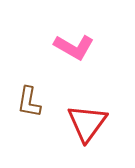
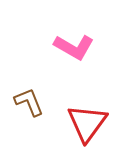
brown L-shape: rotated 148 degrees clockwise
